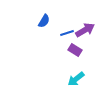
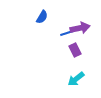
blue semicircle: moved 2 px left, 4 px up
purple arrow: moved 5 px left, 2 px up; rotated 18 degrees clockwise
purple rectangle: rotated 32 degrees clockwise
